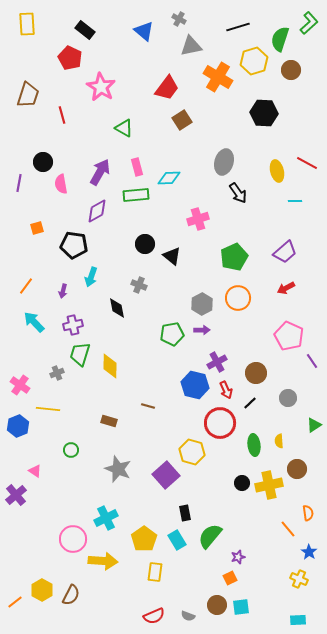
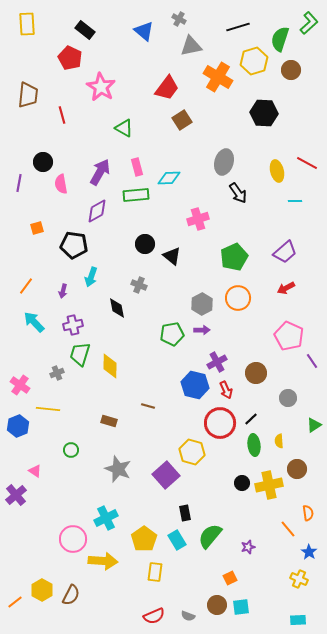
brown trapezoid at (28, 95): rotated 12 degrees counterclockwise
black line at (250, 403): moved 1 px right, 16 px down
purple star at (238, 557): moved 10 px right, 10 px up
